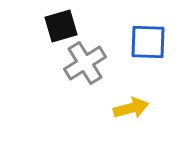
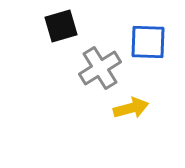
gray cross: moved 15 px right, 5 px down
